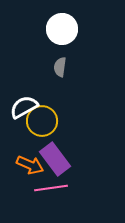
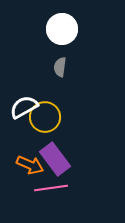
yellow circle: moved 3 px right, 4 px up
